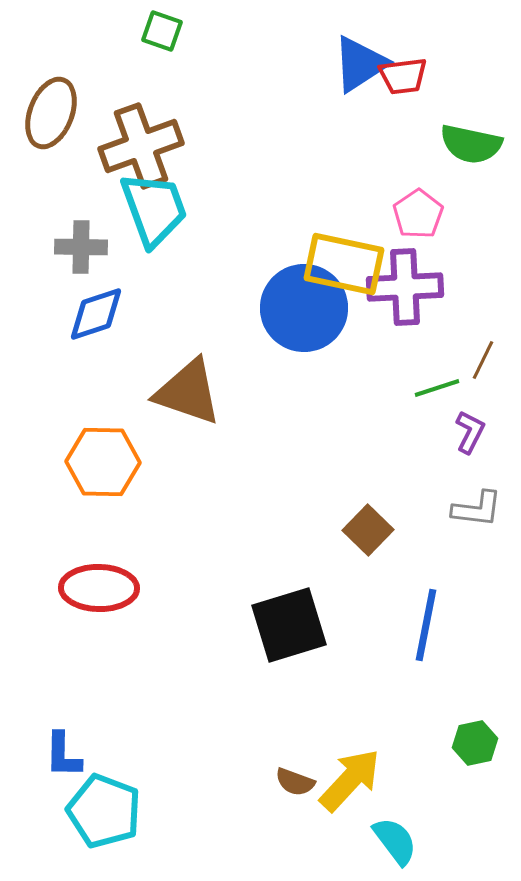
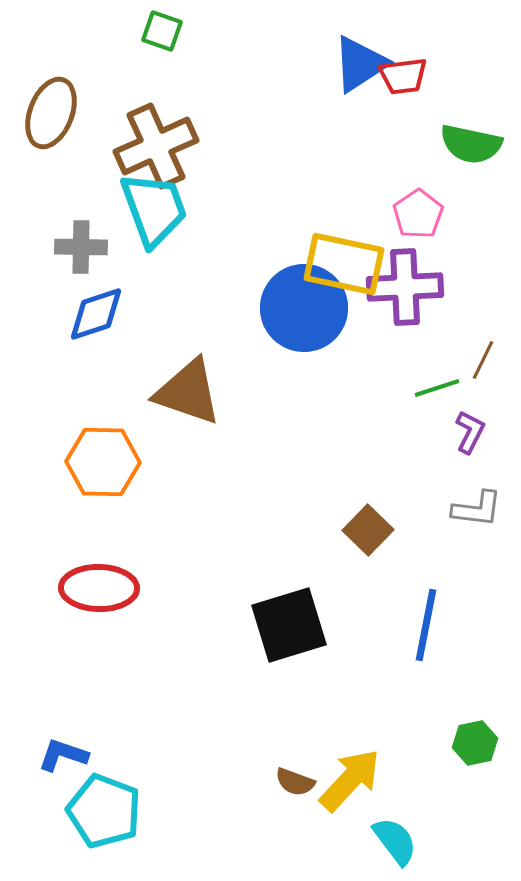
brown cross: moved 15 px right; rotated 4 degrees counterclockwise
blue L-shape: rotated 108 degrees clockwise
